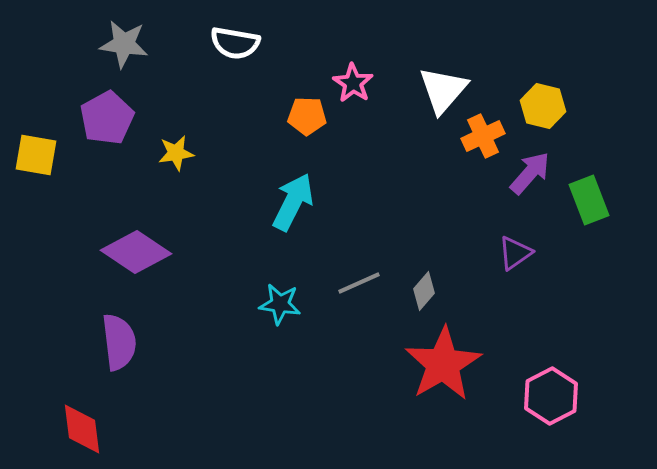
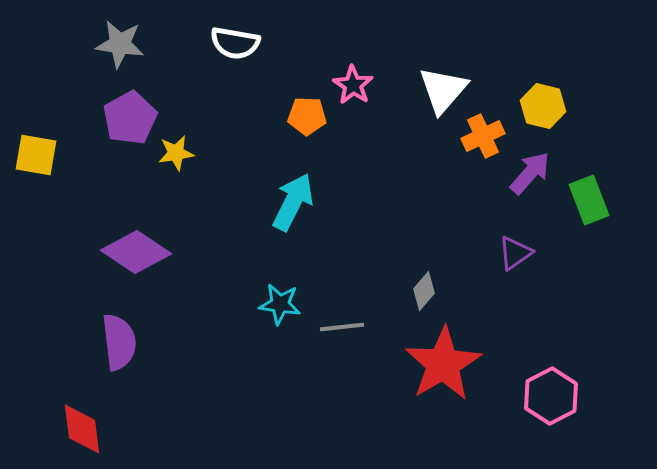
gray star: moved 4 px left
pink star: moved 2 px down
purple pentagon: moved 23 px right
gray line: moved 17 px left, 44 px down; rotated 18 degrees clockwise
